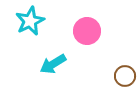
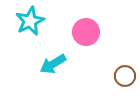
pink circle: moved 1 px left, 1 px down
